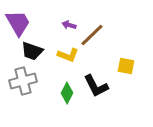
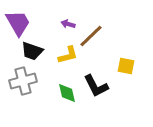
purple arrow: moved 1 px left, 1 px up
brown line: moved 1 px left, 1 px down
yellow L-shape: rotated 35 degrees counterclockwise
green diamond: rotated 40 degrees counterclockwise
